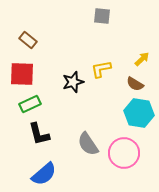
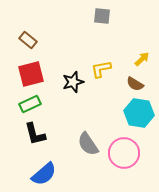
red square: moved 9 px right; rotated 16 degrees counterclockwise
black L-shape: moved 4 px left
